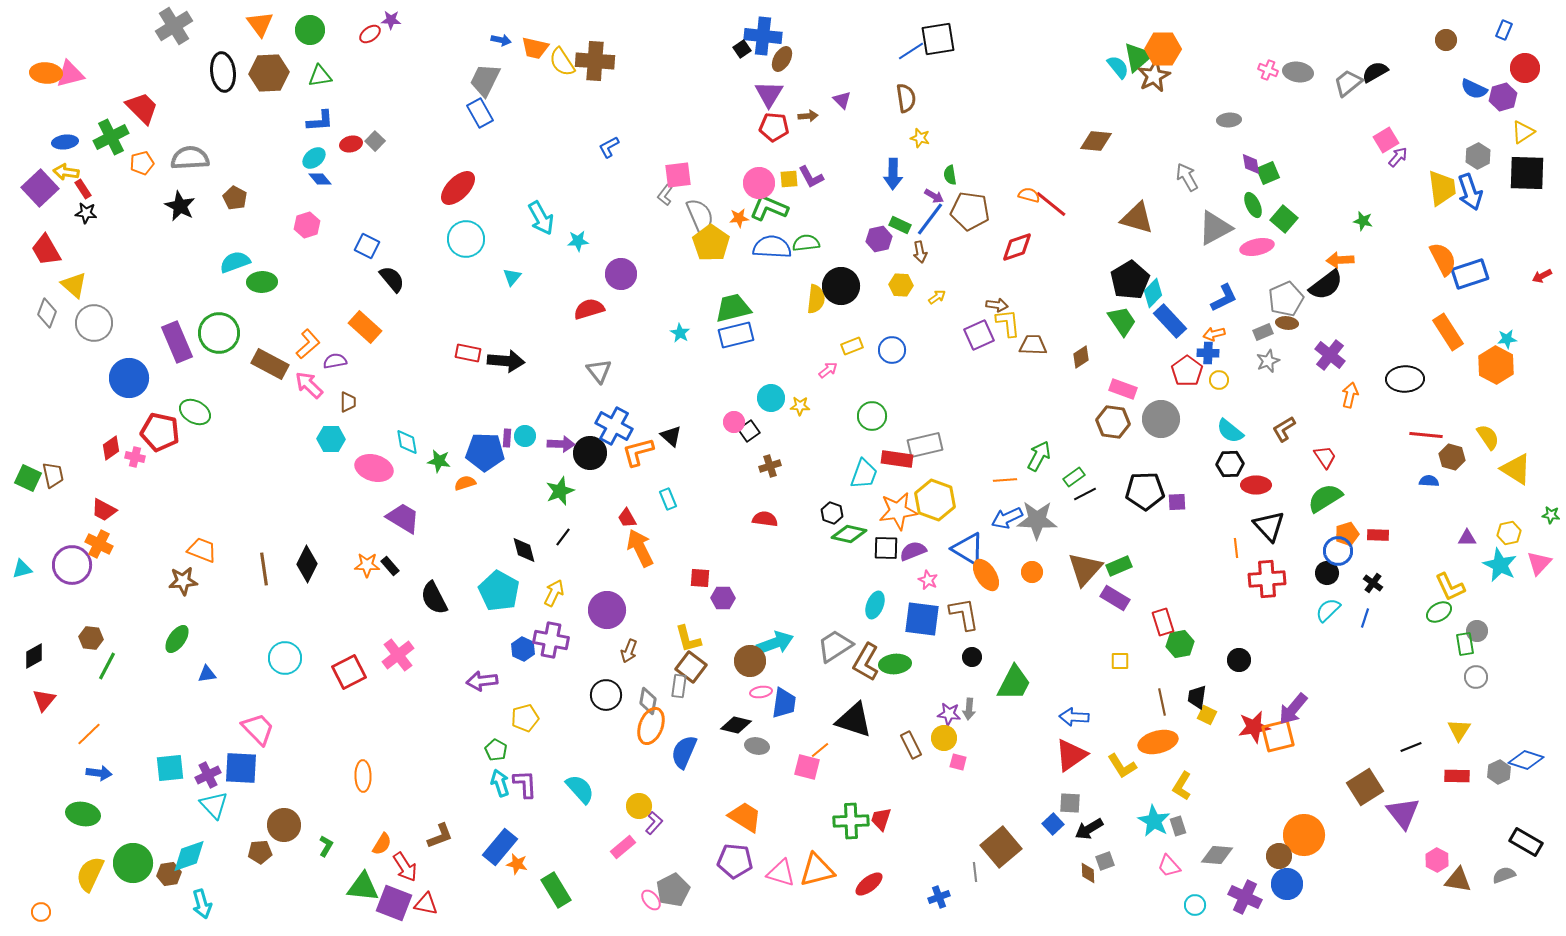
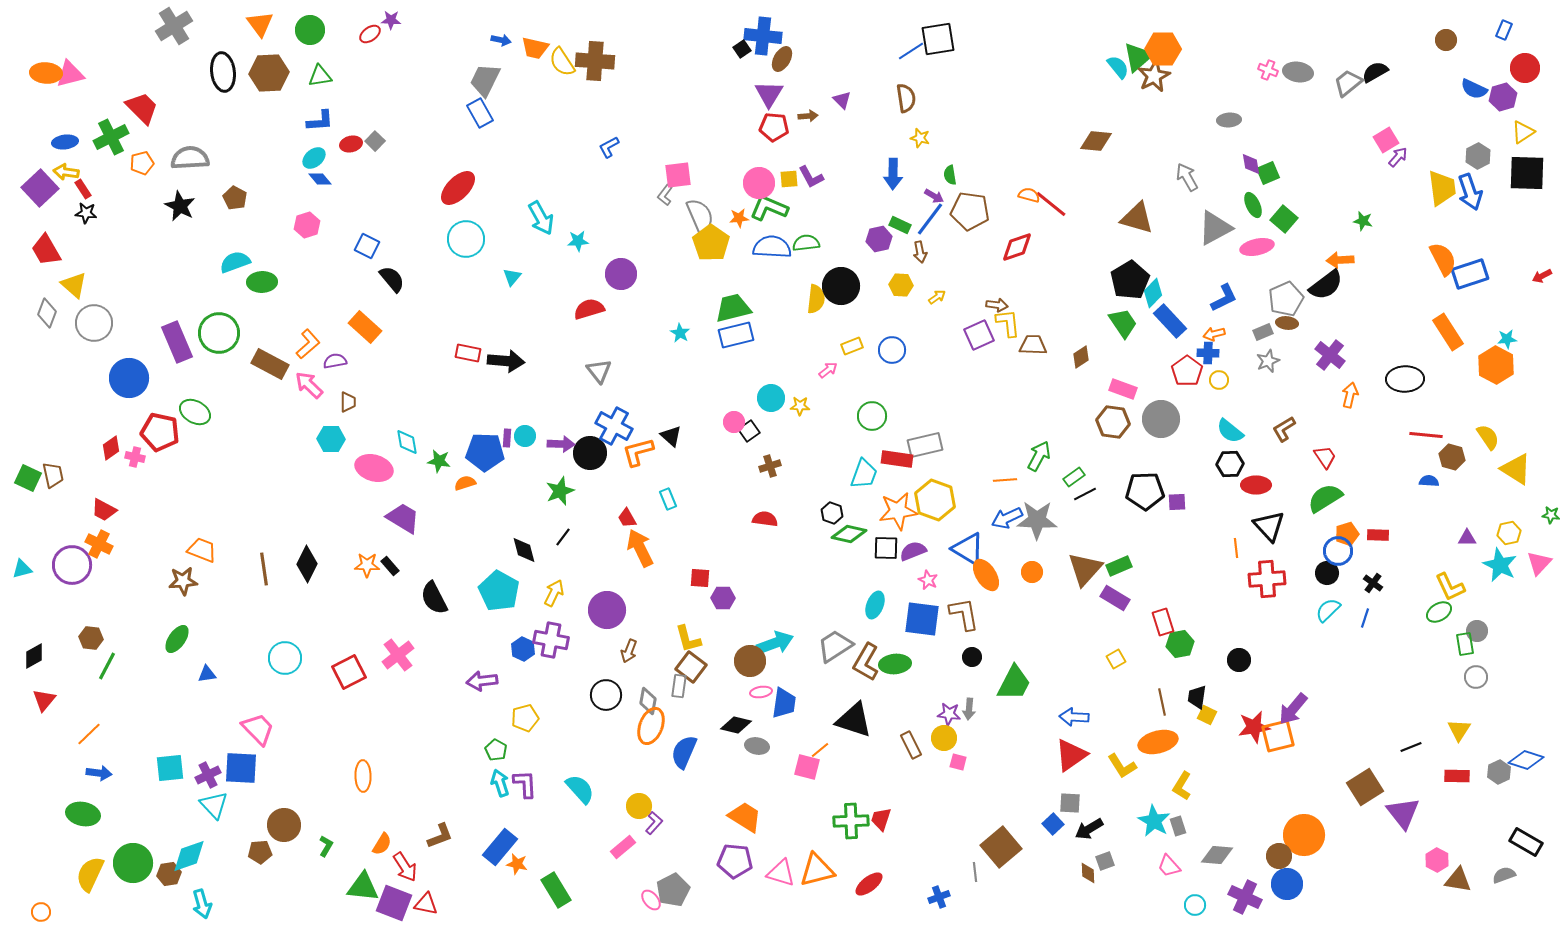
green trapezoid at (1122, 321): moved 1 px right, 2 px down
yellow square at (1120, 661): moved 4 px left, 2 px up; rotated 30 degrees counterclockwise
